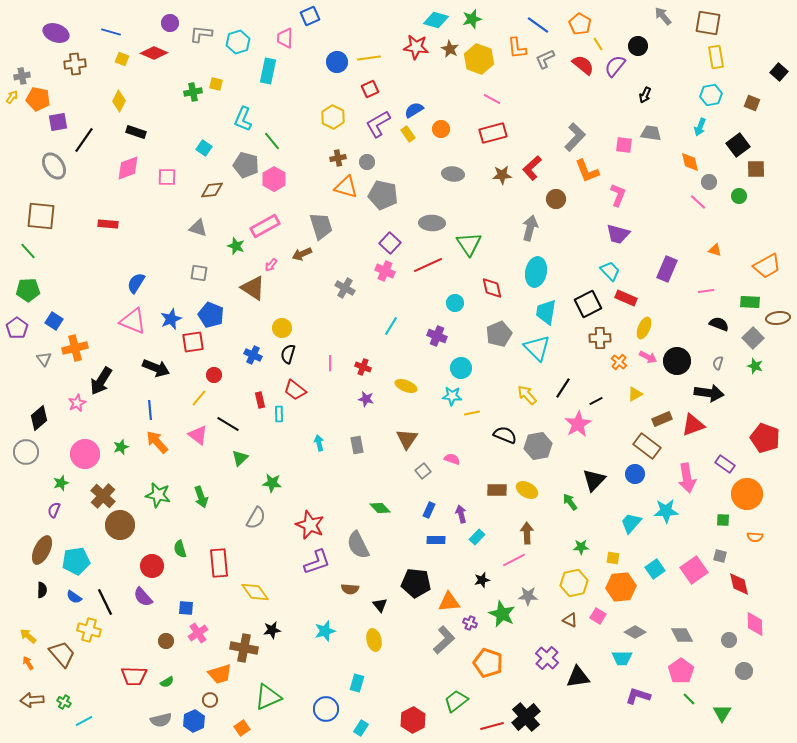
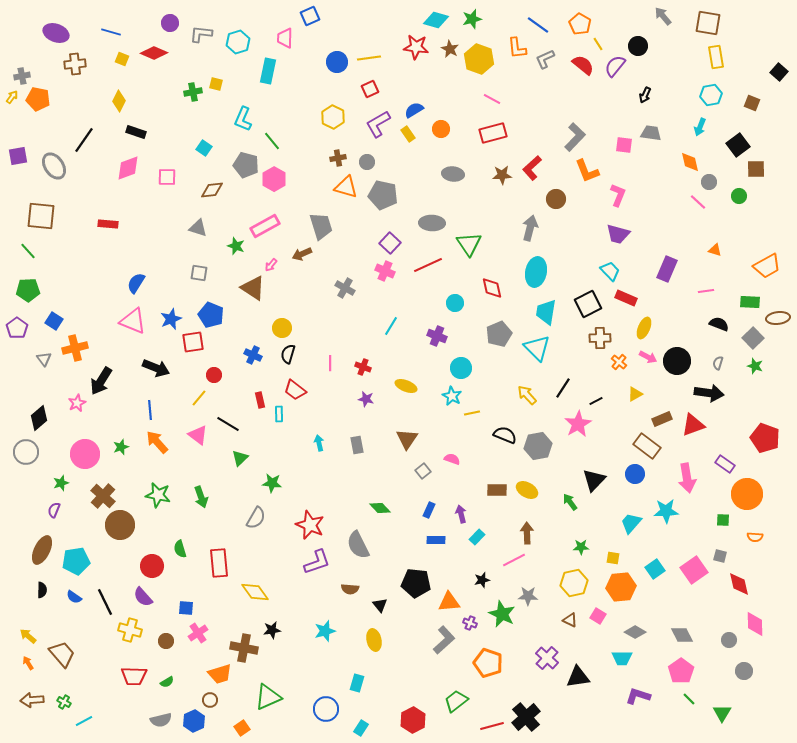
purple square at (58, 122): moved 40 px left, 34 px down
cyan star at (452, 396): rotated 24 degrees clockwise
yellow cross at (89, 630): moved 41 px right
